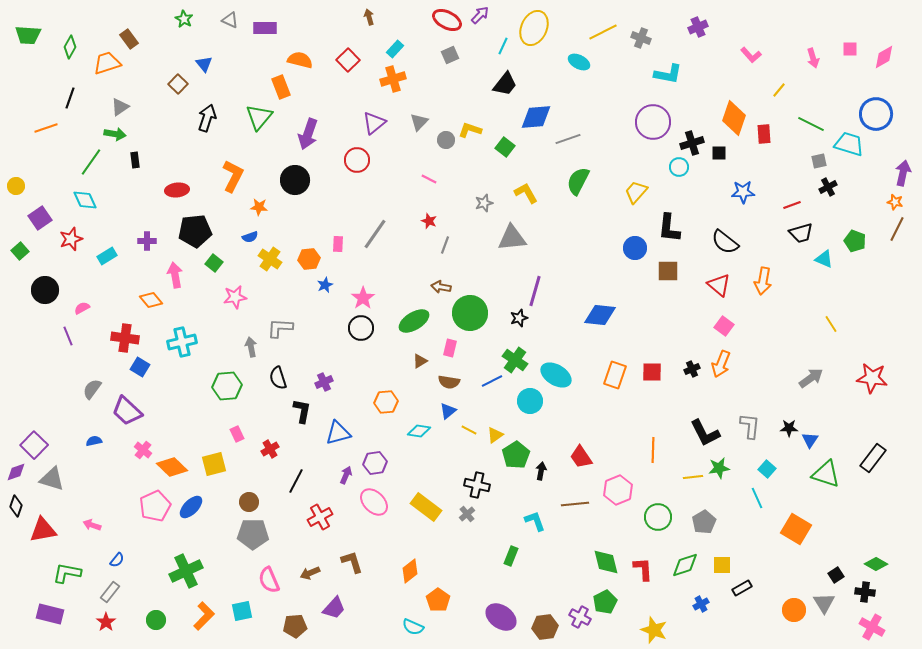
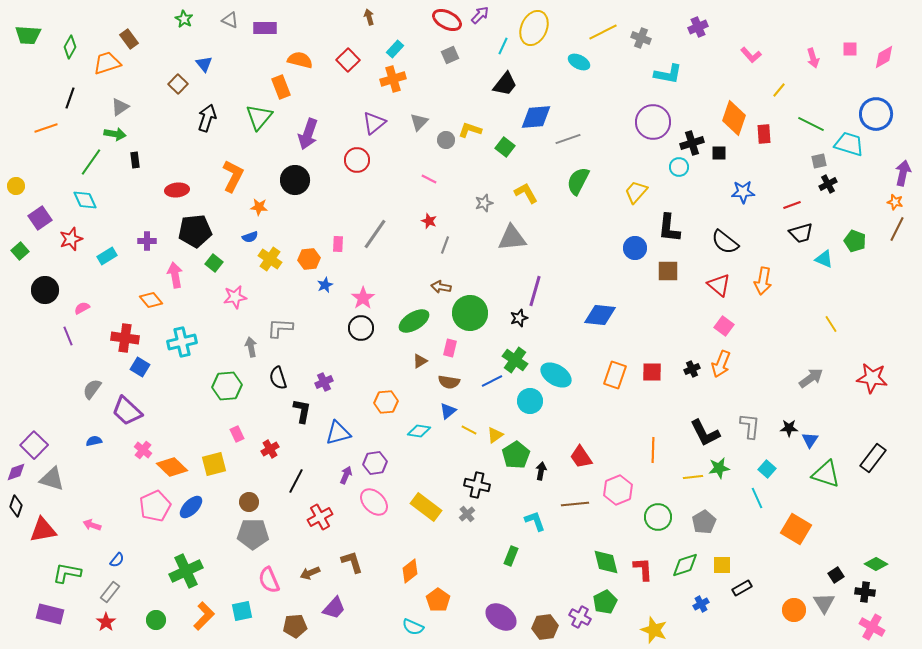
black cross at (828, 187): moved 3 px up
